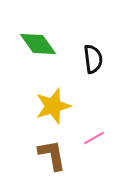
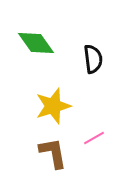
green diamond: moved 2 px left, 1 px up
brown L-shape: moved 1 px right, 2 px up
